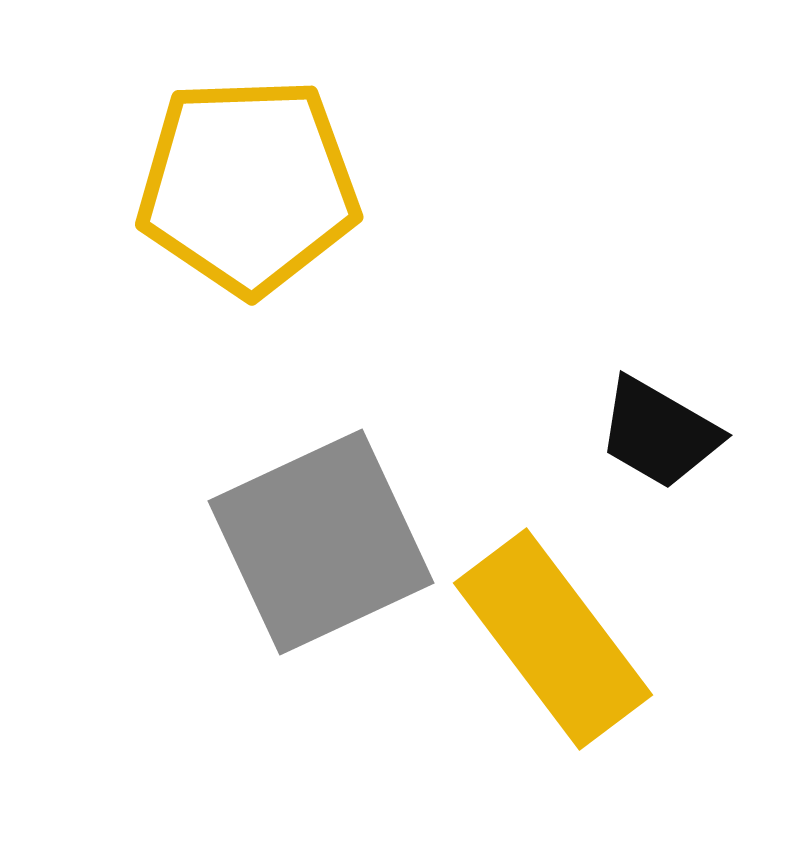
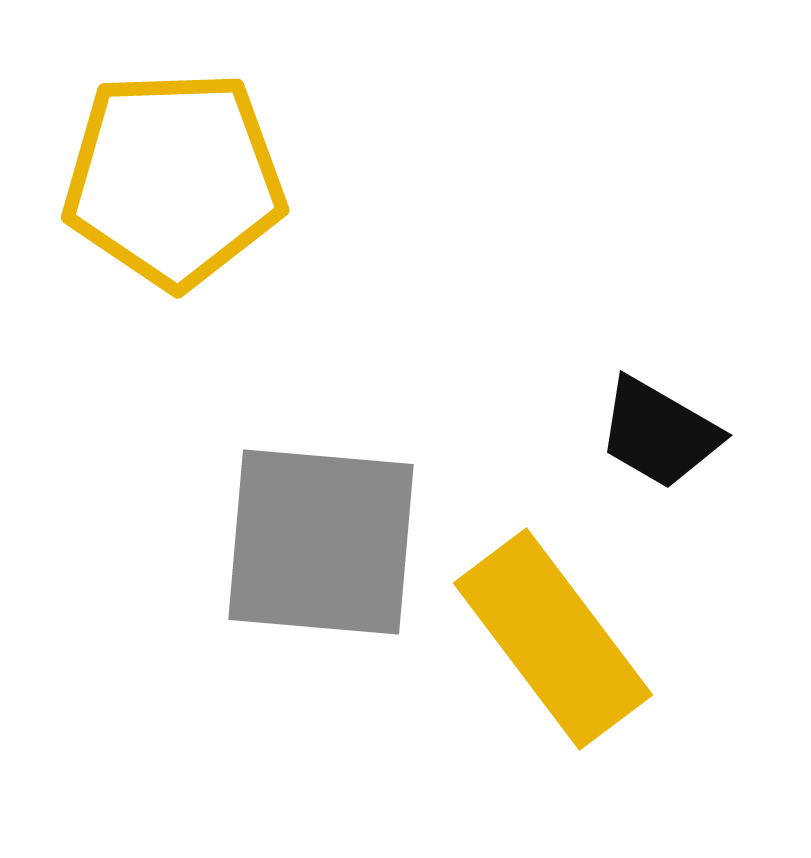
yellow pentagon: moved 74 px left, 7 px up
gray square: rotated 30 degrees clockwise
